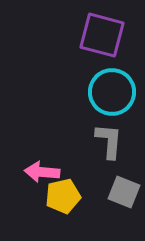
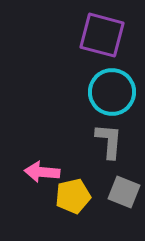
yellow pentagon: moved 10 px right
